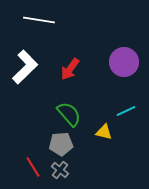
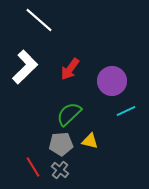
white line: rotated 32 degrees clockwise
purple circle: moved 12 px left, 19 px down
green semicircle: rotated 92 degrees counterclockwise
yellow triangle: moved 14 px left, 9 px down
